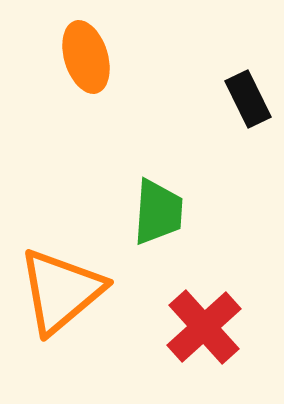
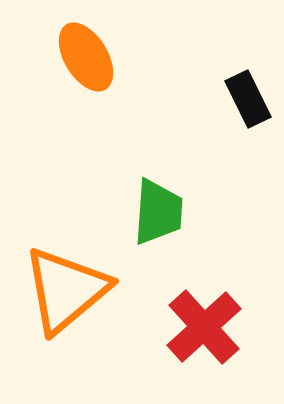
orange ellipse: rotated 14 degrees counterclockwise
orange triangle: moved 5 px right, 1 px up
